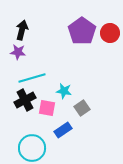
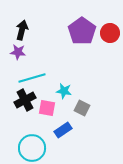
gray square: rotated 28 degrees counterclockwise
